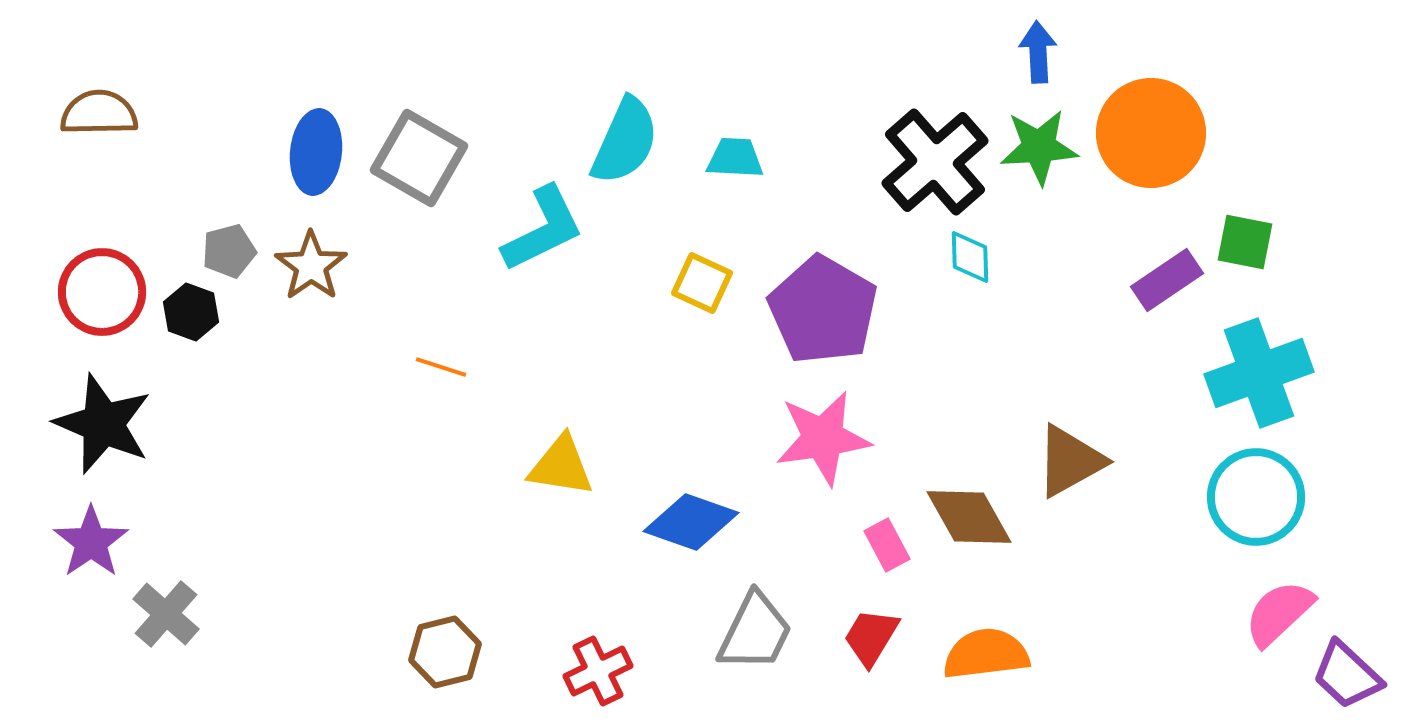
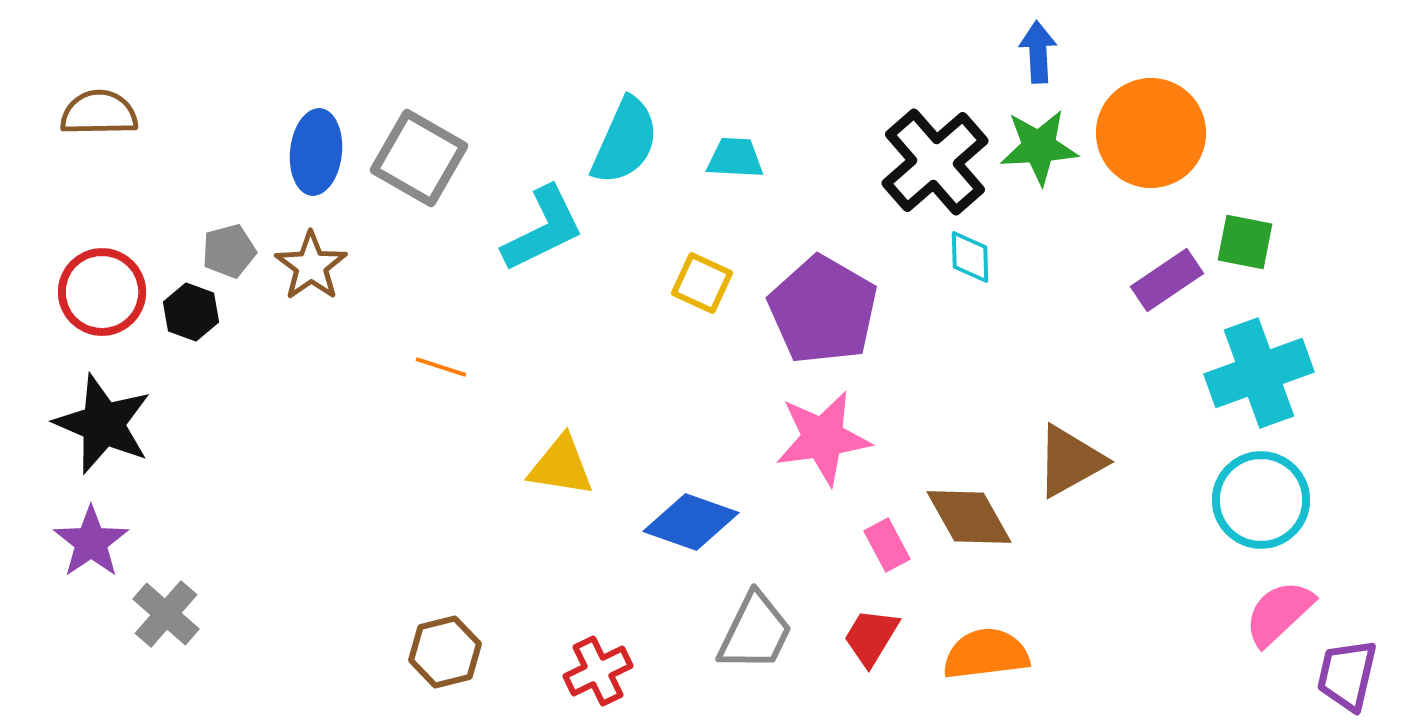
cyan circle: moved 5 px right, 3 px down
purple trapezoid: rotated 60 degrees clockwise
